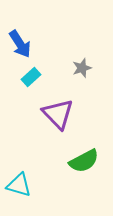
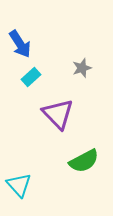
cyan triangle: rotated 32 degrees clockwise
